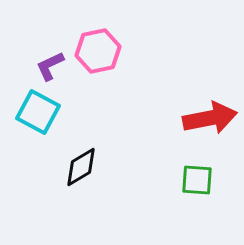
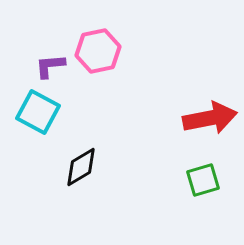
purple L-shape: rotated 20 degrees clockwise
green square: moved 6 px right; rotated 20 degrees counterclockwise
